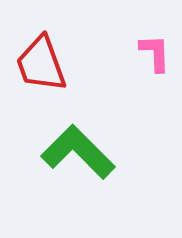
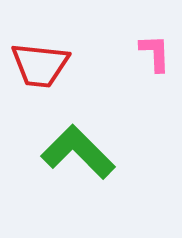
red trapezoid: moved 1 px left, 1 px down; rotated 64 degrees counterclockwise
